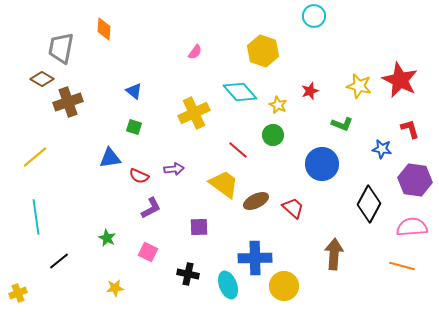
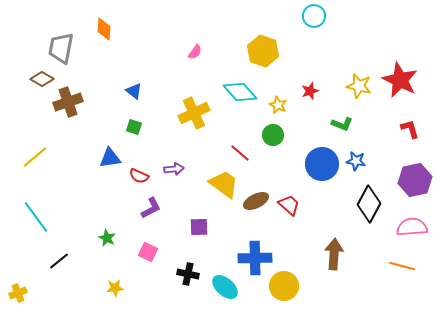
blue star at (382, 149): moved 26 px left, 12 px down
red line at (238, 150): moved 2 px right, 3 px down
purple hexagon at (415, 180): rotated 20 degrees counterclockwise
red trapezoid at (293, 208): moved 4 px left, 3 px up
cyan line at (36, 217): rotated 28 degrees counterclockwise
cyan ellipse at (228, 285): moved 3 px left, 2 px down; rotated 28 degrees counterclockwise
